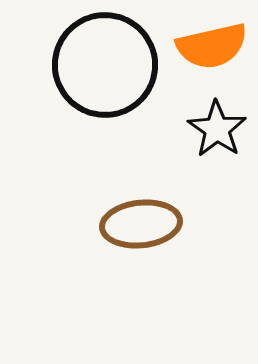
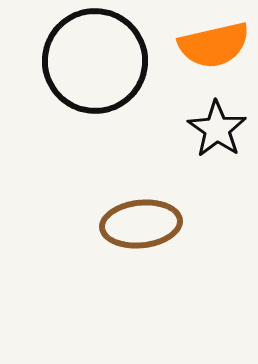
orange semicircle: moved 2 px right, 1 px up
black circle: moved 10 px left, 4 px up
